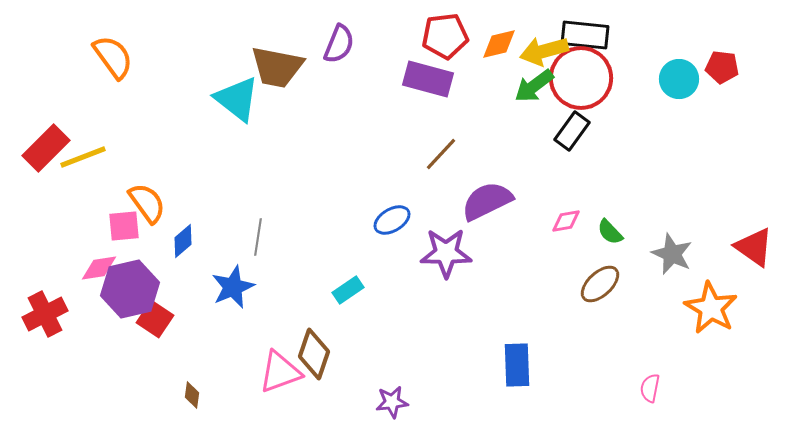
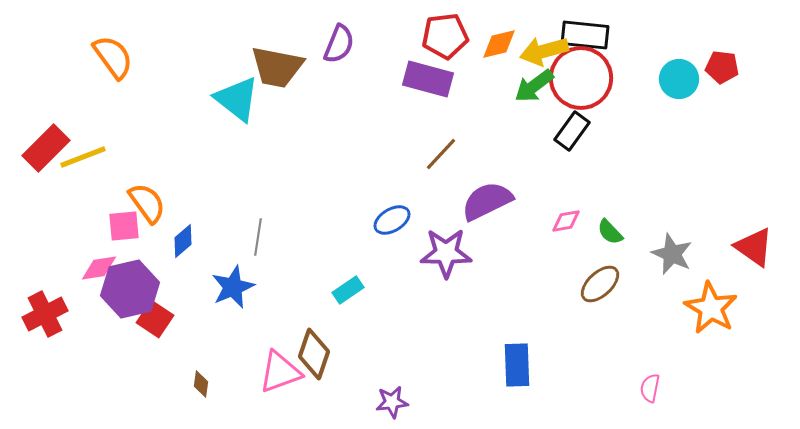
brown diamond at (192, 395): moved 9 px right, 11 px up
